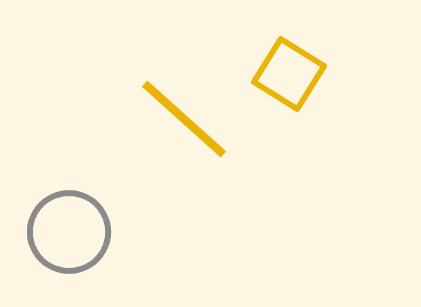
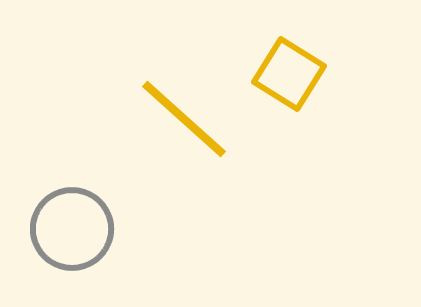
gray circle: moved 3 px right, 3 px up
